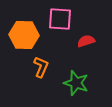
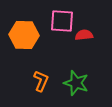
pink square: moved 2 px right, 2 px down
red semicircle: moved 2 px left, 6 px up; rotated 12 degrees clockwise
orange L-shape: moved 14 px down
